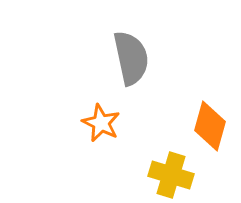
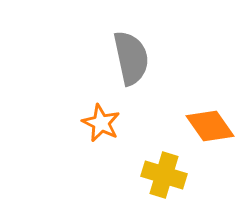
orange diamond: rotated 51 degrees counterclockwise
yellow cross: moved 7 px left
